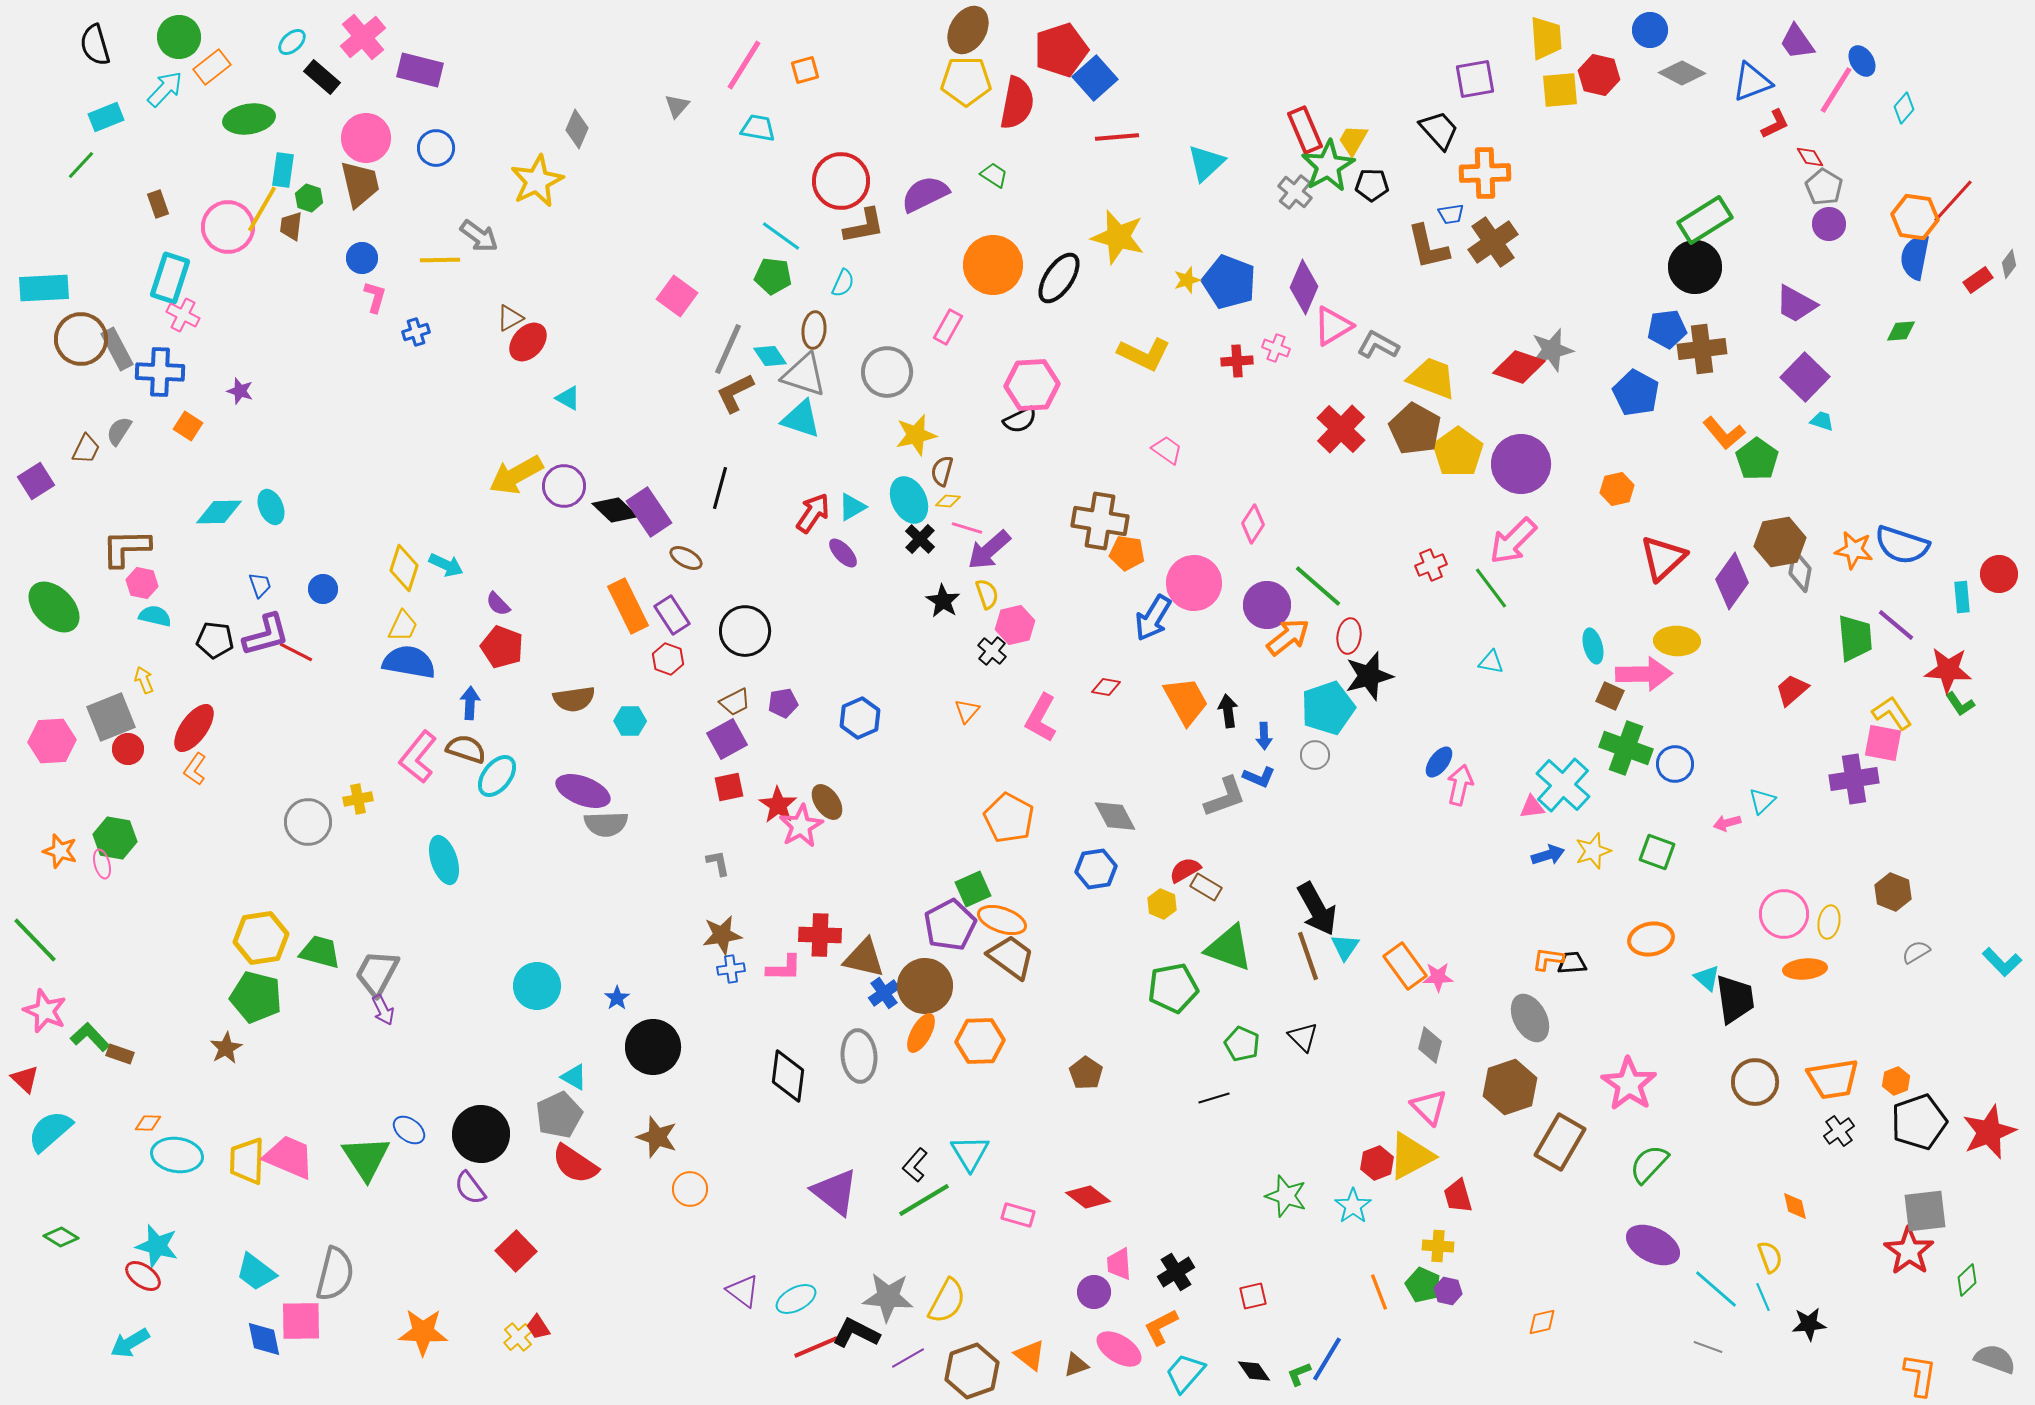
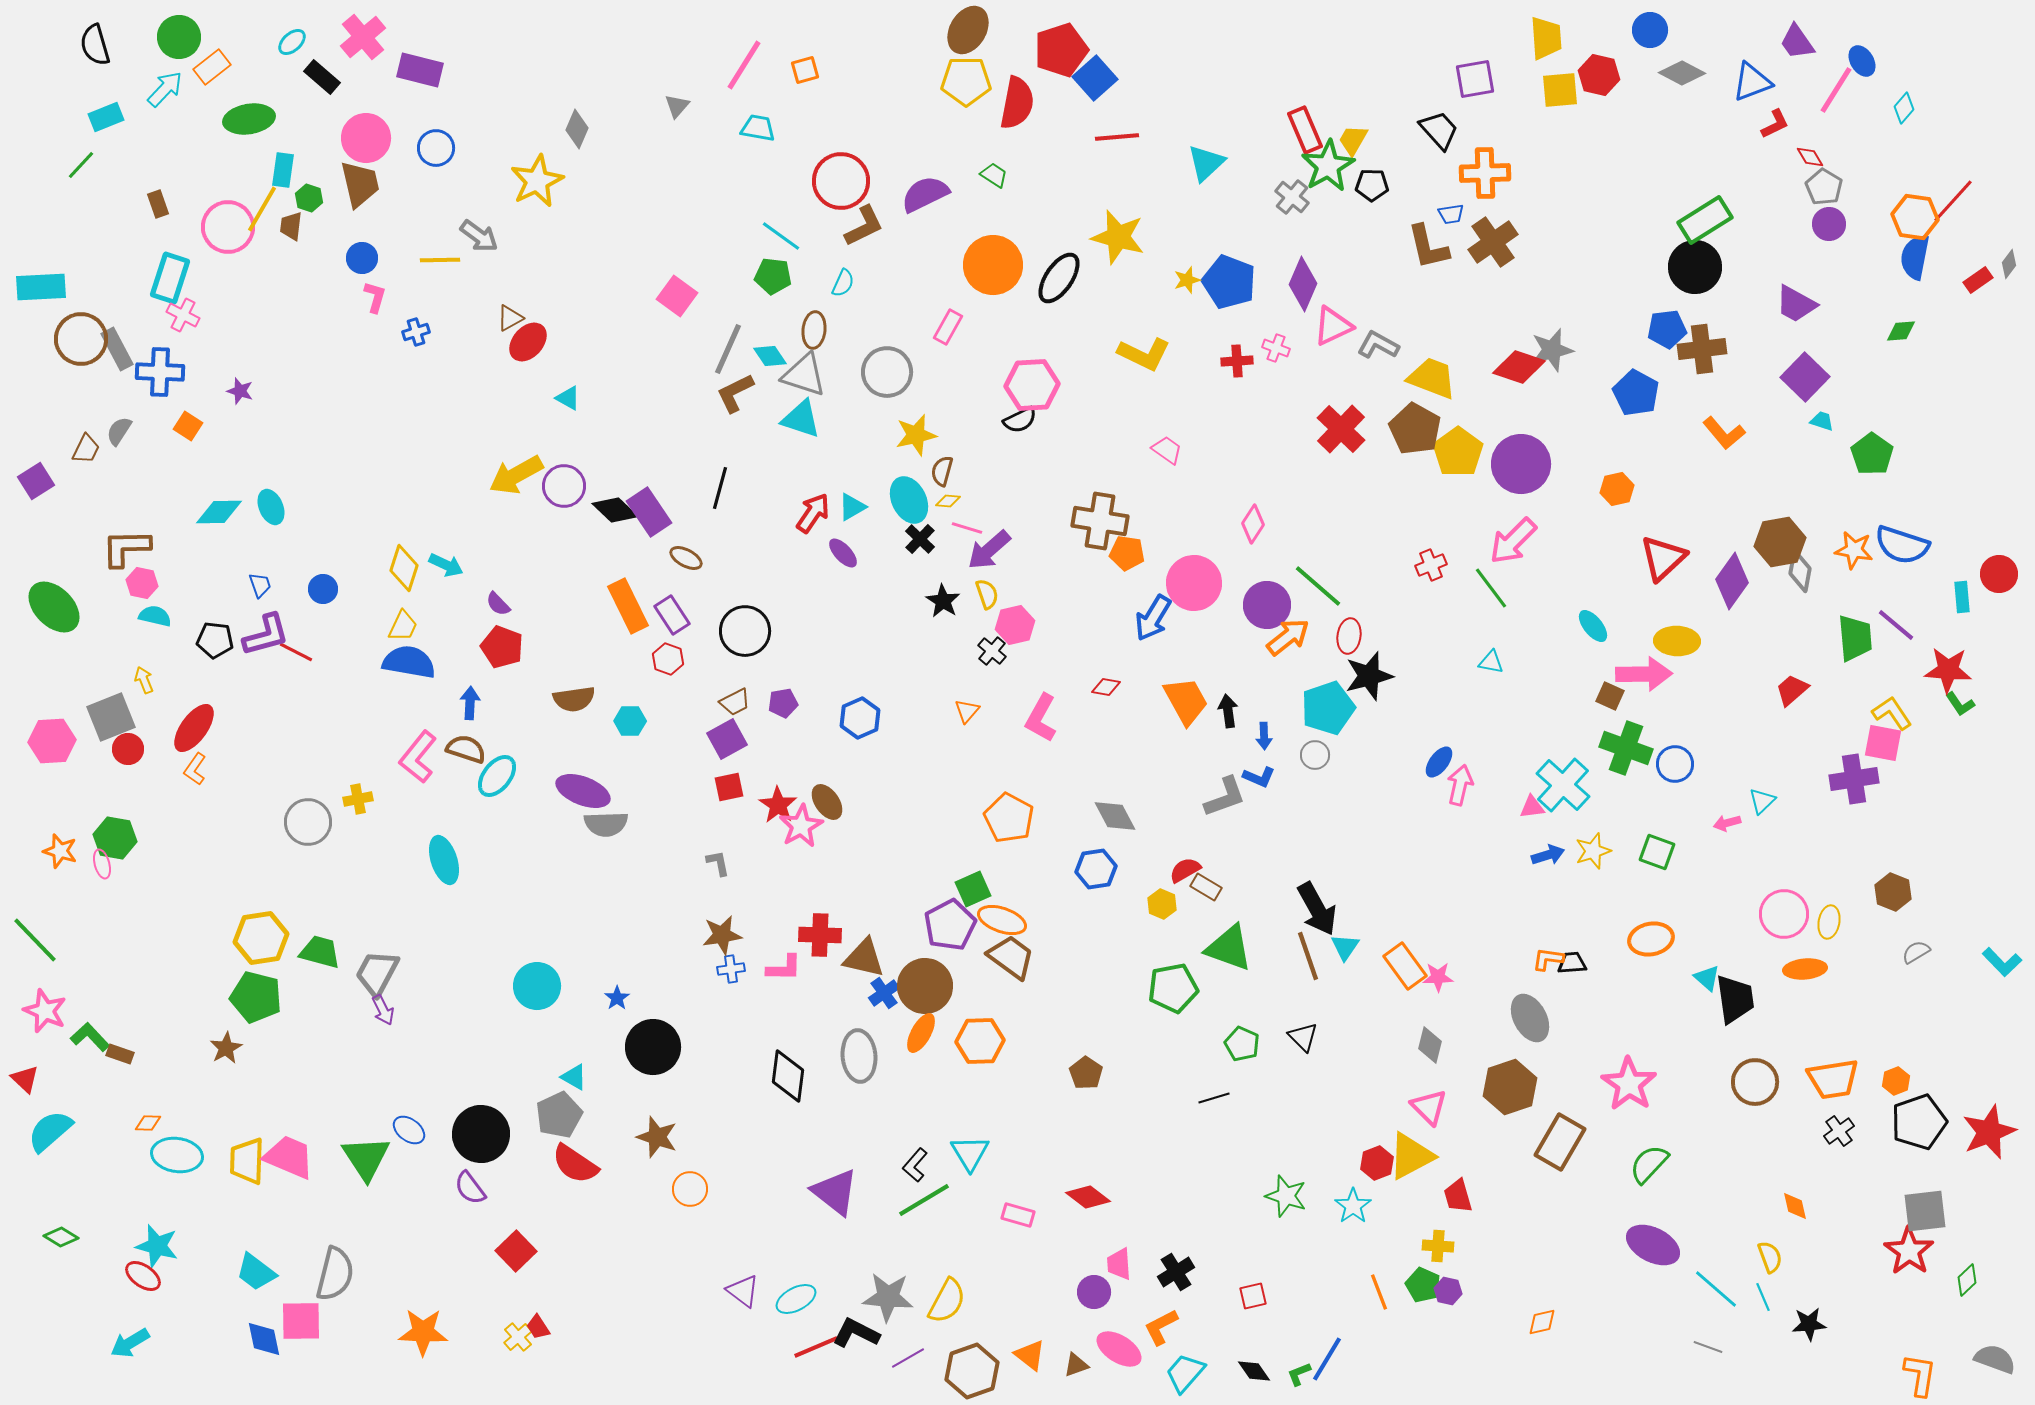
gray cross at (1295, 192): moved 3 px left, 5 px down
brown L-shape at (864, 226): rotated 15 degrees counterclockwise
purple diamond at (1304, 287): moved 1 px left, 3 px up
cyan rectangle at (44, 288): moved 3 px left, 1 px up
pink triangle at (1333, 326): rotated 6 degrees clockwise
green pentagon at (1757, 459): moved 115 px right, 5 px up
cyan ellipse at (1593, 646): moved 20 px up; rotated 24 degrees counterclockwise
